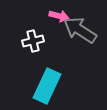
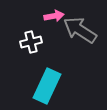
pink arrow: moved 5 px left; rotated 24 degrees counterclockwise
white cross: moved 2 px left, 1 px down
